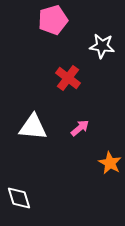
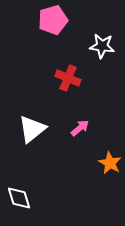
red cross: rotated 15 degrees counterclockwise
white triangle: moved 1 px left, 2 px down; rotated 44 degrees counterclockwise
